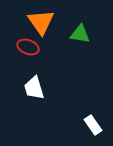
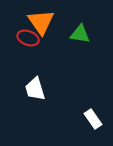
red ellipse: moved 9 px up
white trapezoid: moved 1 px right, 1 px down
white rectangle: moved 6 px up
